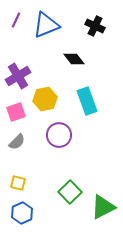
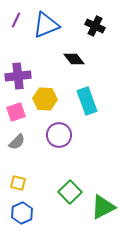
purple cross: rotated 25 degrees clockwise
yellow hexagon: rotated 15 degrees clockwise
